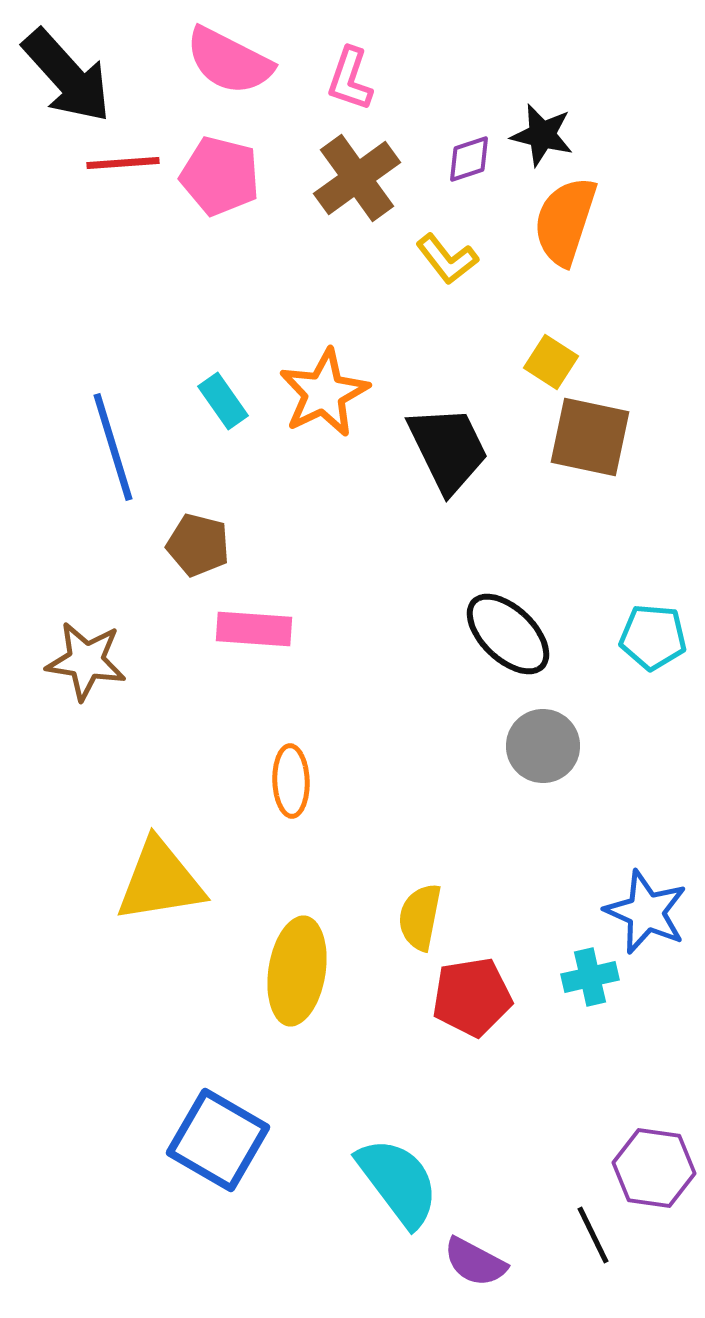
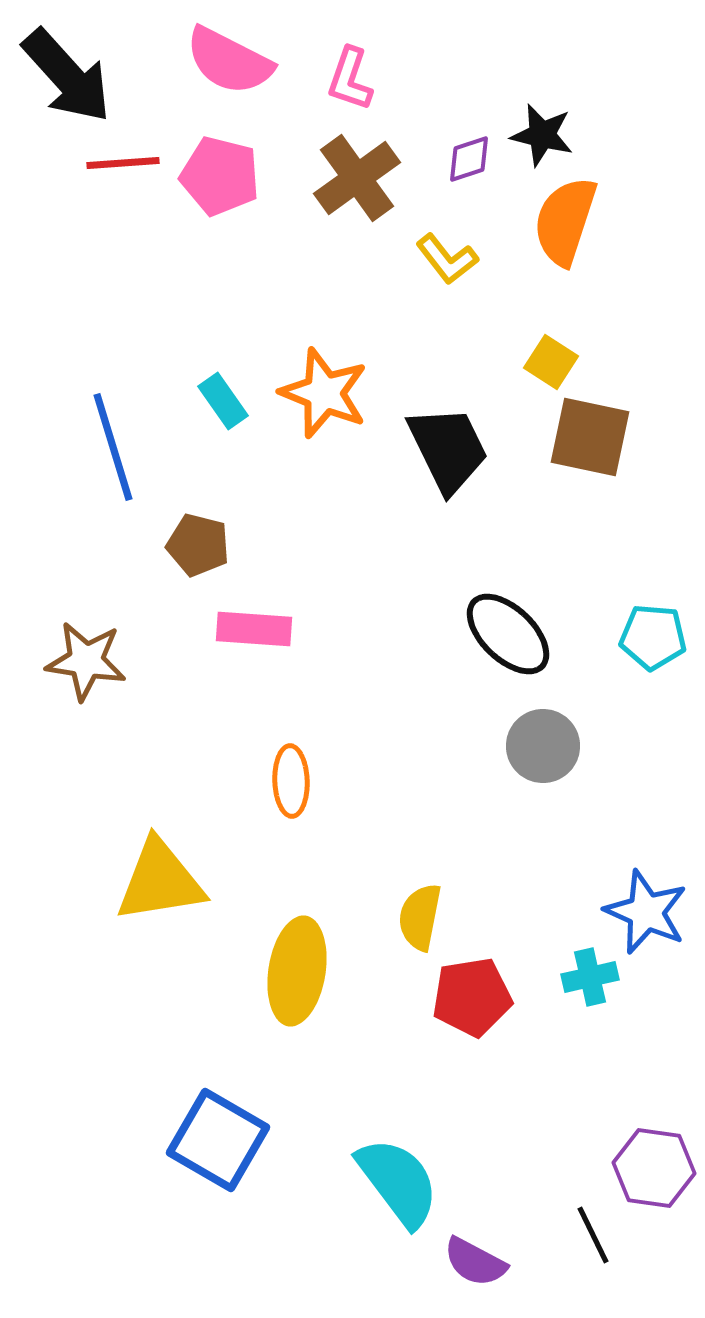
orange star: rotated 24 degrees counterclockwise
